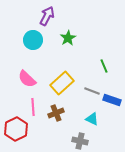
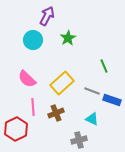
gray cross: moved 1 px left, 1 px up; rotated 28 degrees counterclockwise
